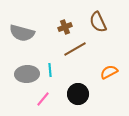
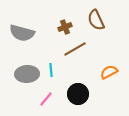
brown semicircle: moved 2 px left, 2 px up
cyan line: moved 1 px right
pink line: moved 3 px right
